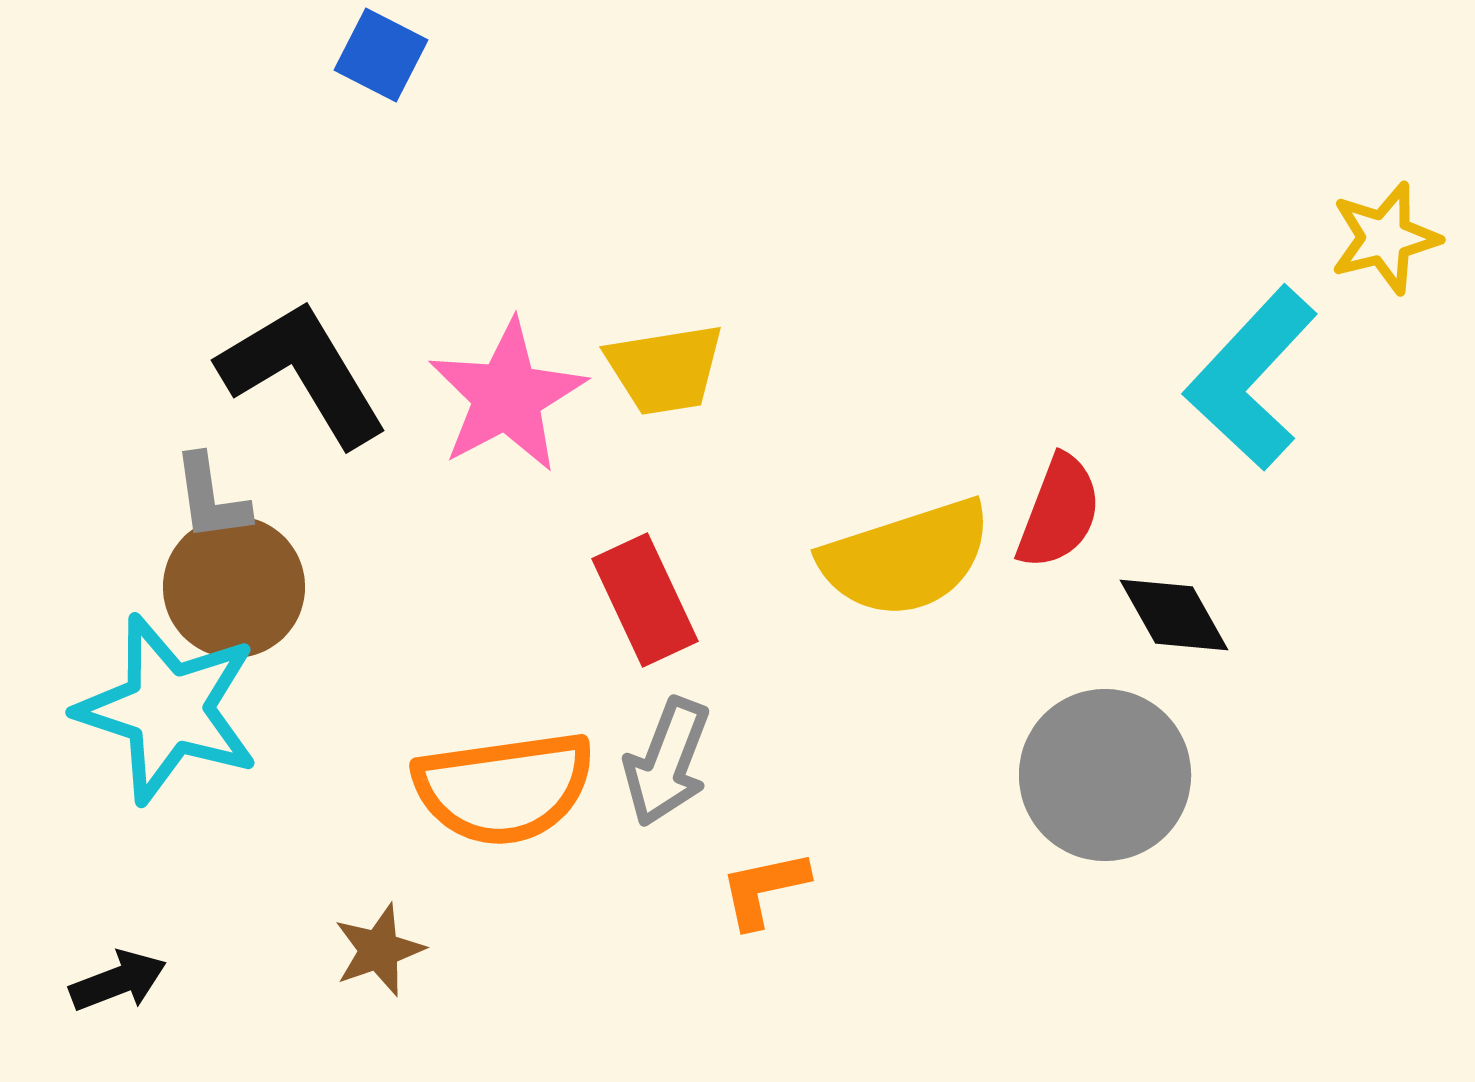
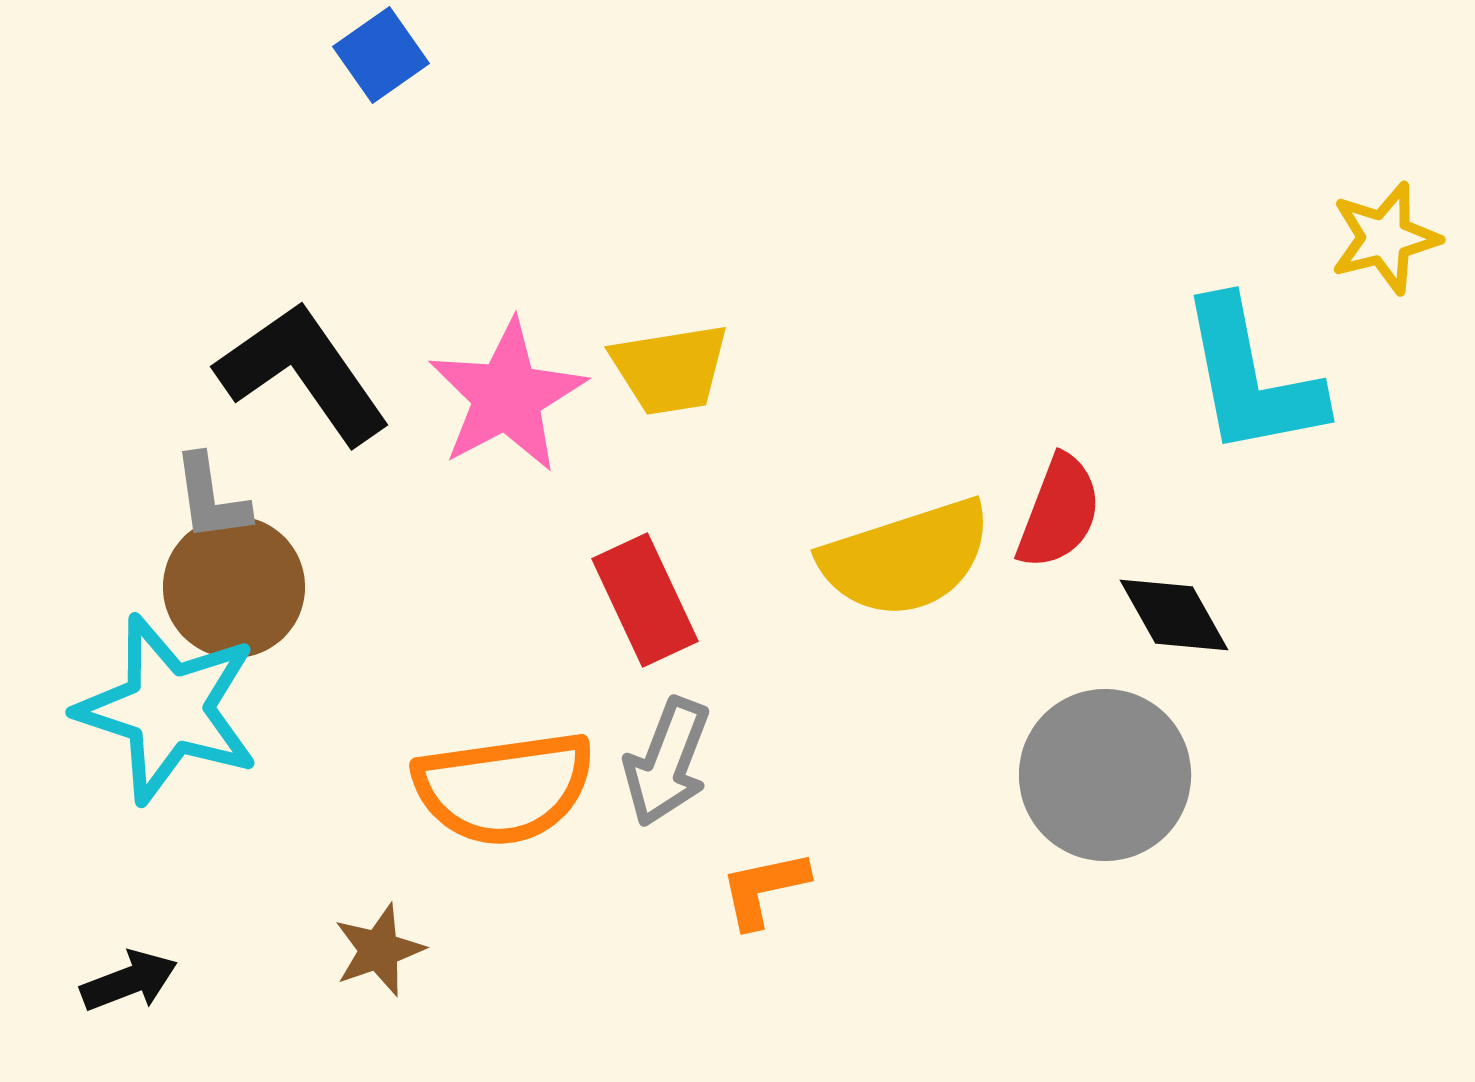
blue square: rotated 28 degrees clockwise
yellow trapezoid: moved 5 px right
black L-shape: rotated 4 degrees counterclockwise
cyan L-shape: rotated 54 degrees counterclockwise
black arrow: moved 11 px right
